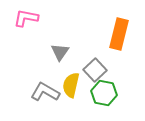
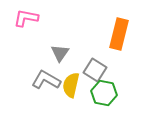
gray triangle: moved 1 px down
gray square: rotated 15 degrees counterclockwise
gray L-shape: moved 1 px right, 12 px up
